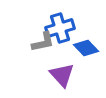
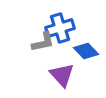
blue diamond: moved 3 px down
